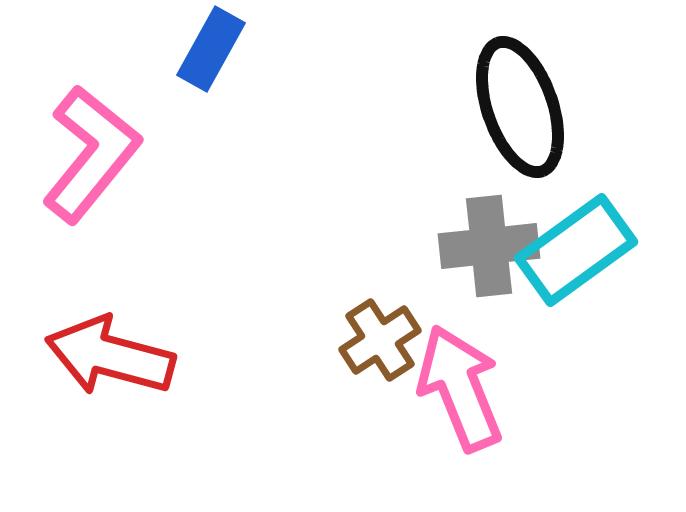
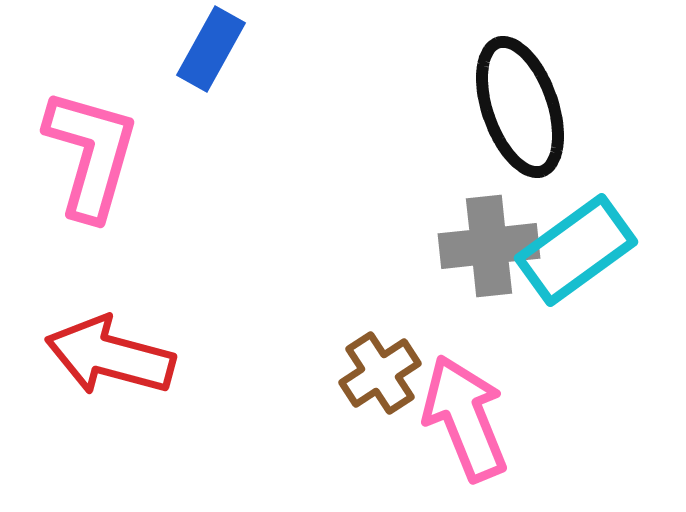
pink L-shape: rotated 23 degrees counterclockwise
brown cross: moved 33 px down
pink arrow: moved 5 px right, 30 px down
